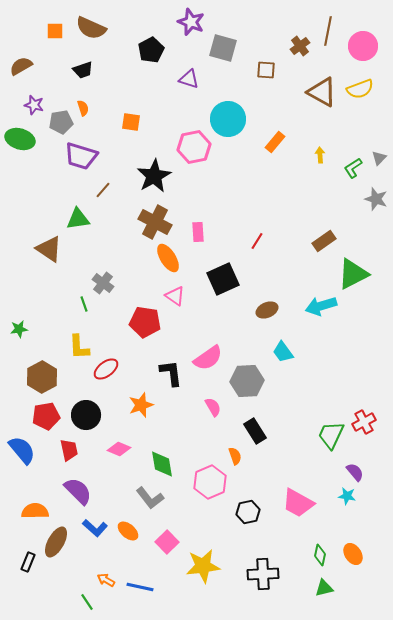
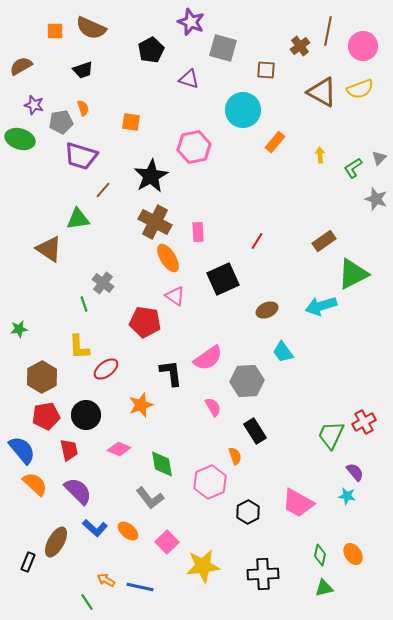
cyan circle at (228, 119): moved 15 px right, 9 px up
black star at (154, 176): moved 3 px left
orange semicircle at (35, 511): moved 27 px up; rotated 44 degrees clockwise
black hexagon at (248, 512): rotated 15 degrees counterclockwise
